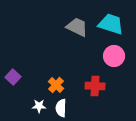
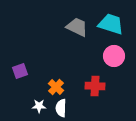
purple square: moved 7 px right, 6 px up; rotated 28 degrees clockwise
orange cross: moved 2 px down
